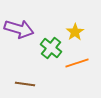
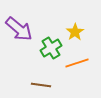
purple arrow: rotated 24 degrees clockwise
green cross: rotated 20 degrees clockwise
brown line: moved 16 px right, 1 px down
